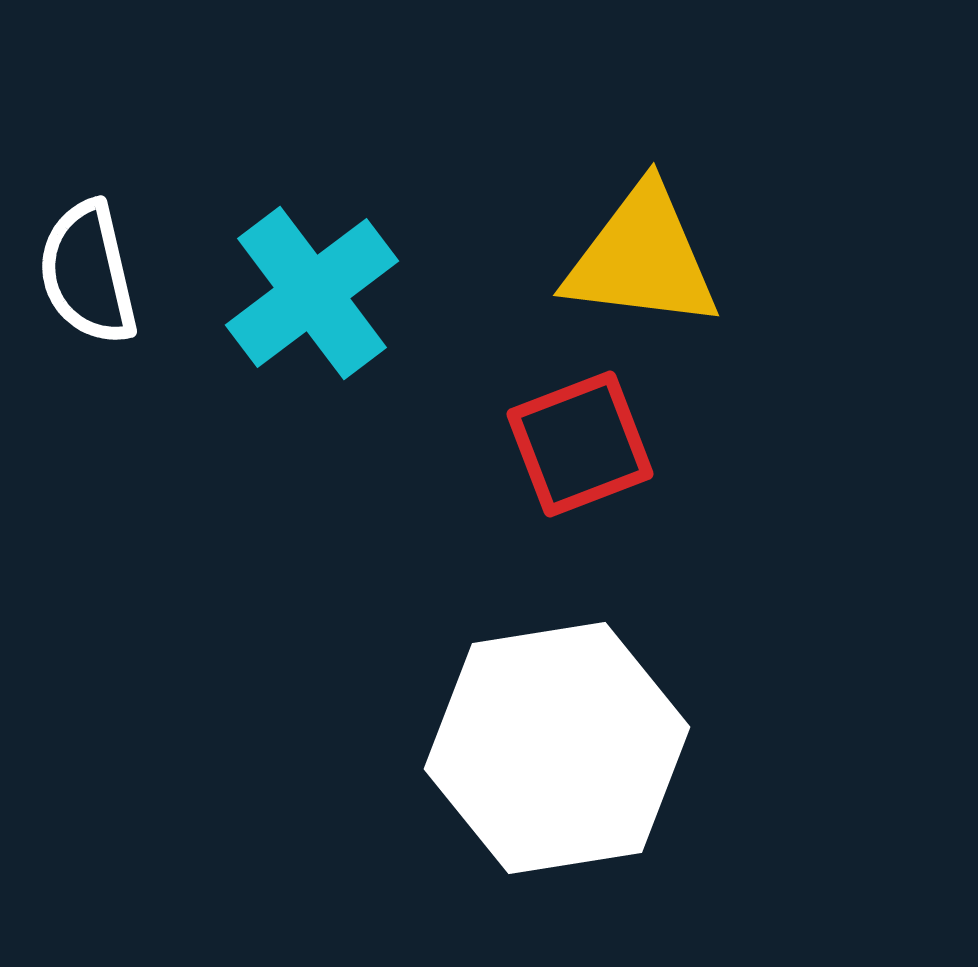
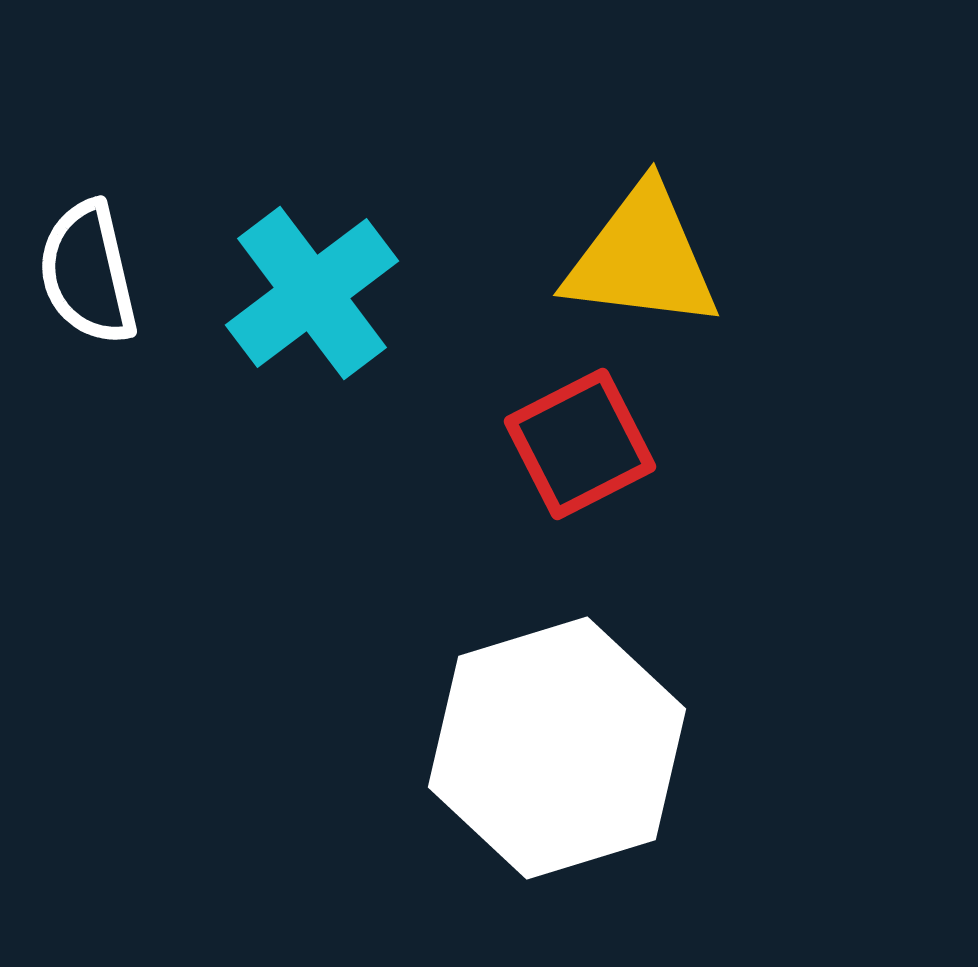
red square: rotated 6 degrees counterclockwise
white hexagon: rotated 8 degrees counterclockwise
